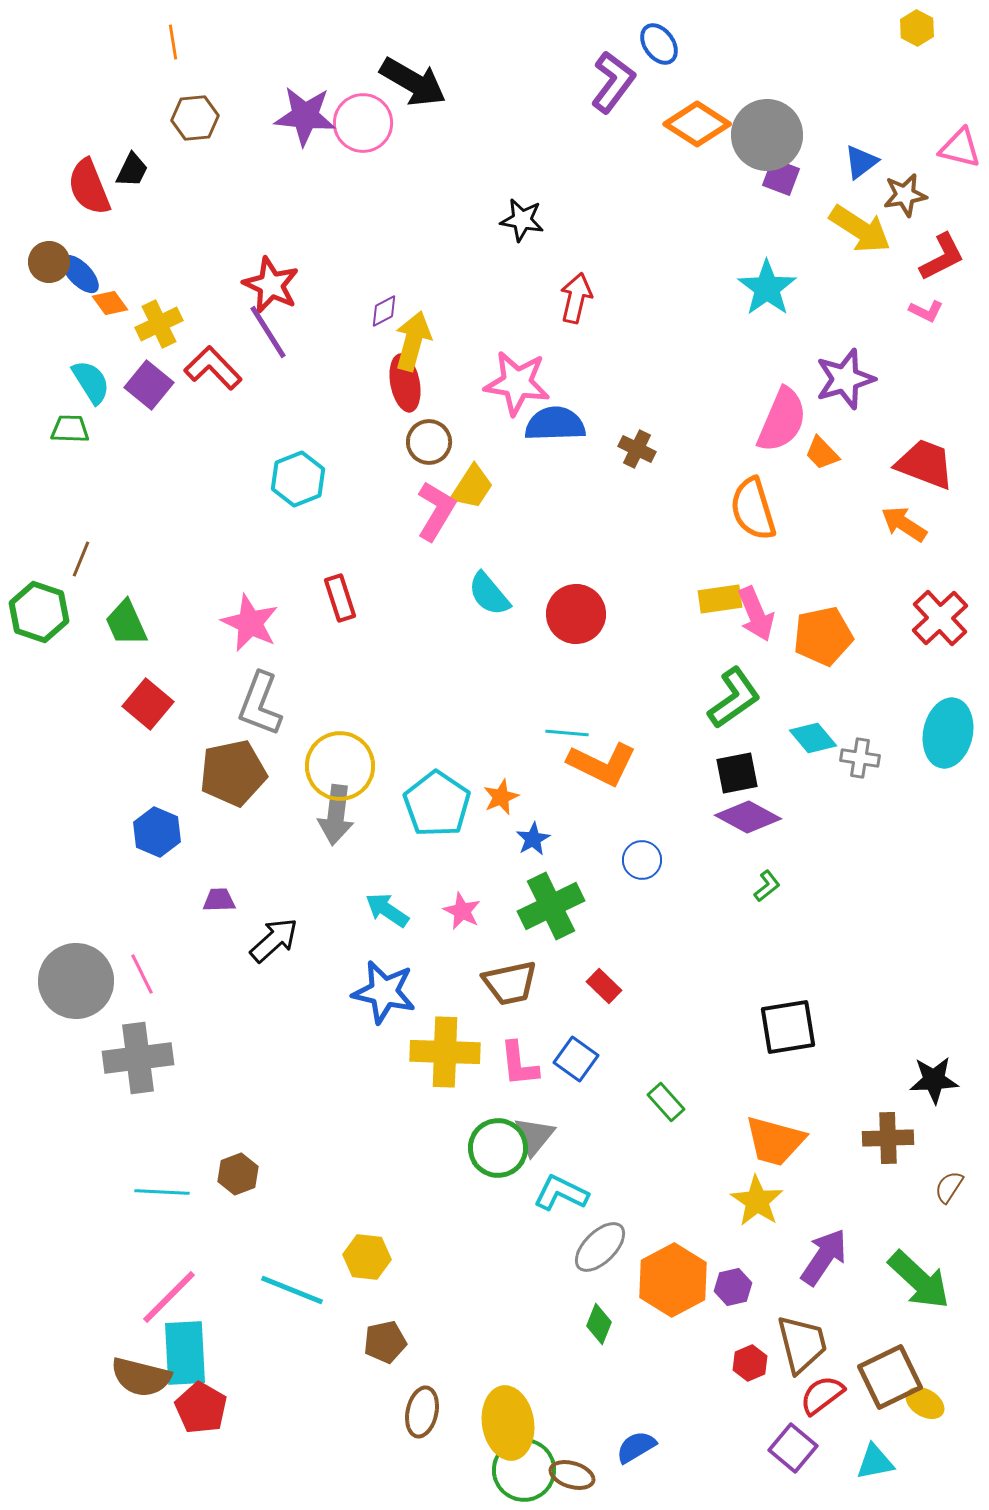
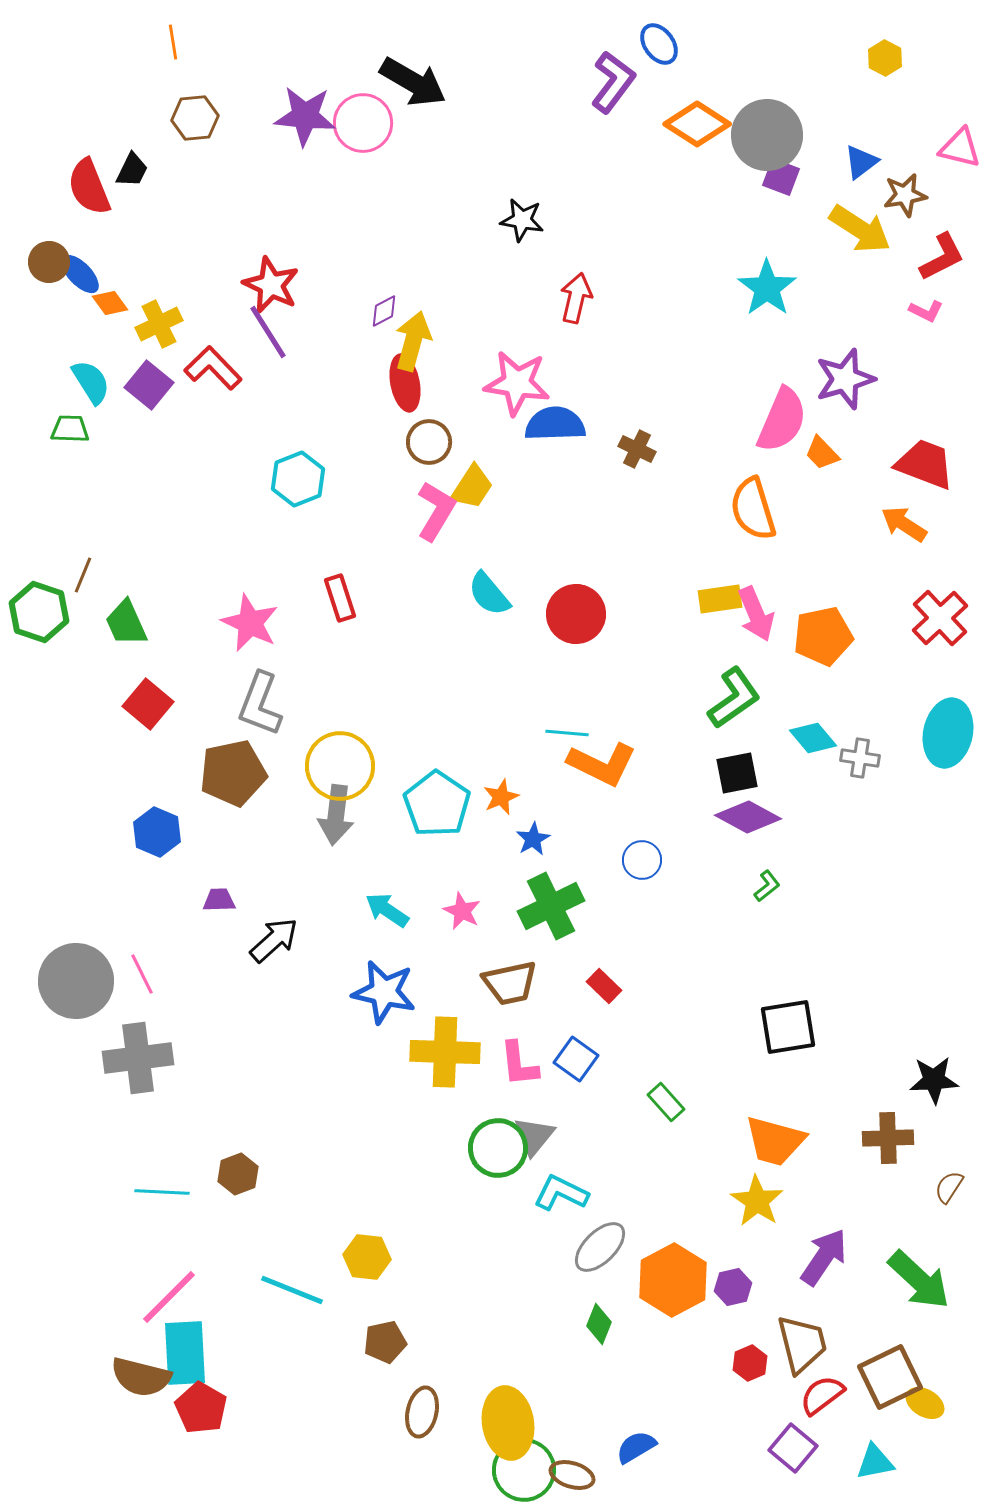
yellow hexagon at (917, 28): moved 32 px left, 30 px down
brown line at (81, 559): moved 2 px right, 16 px down
